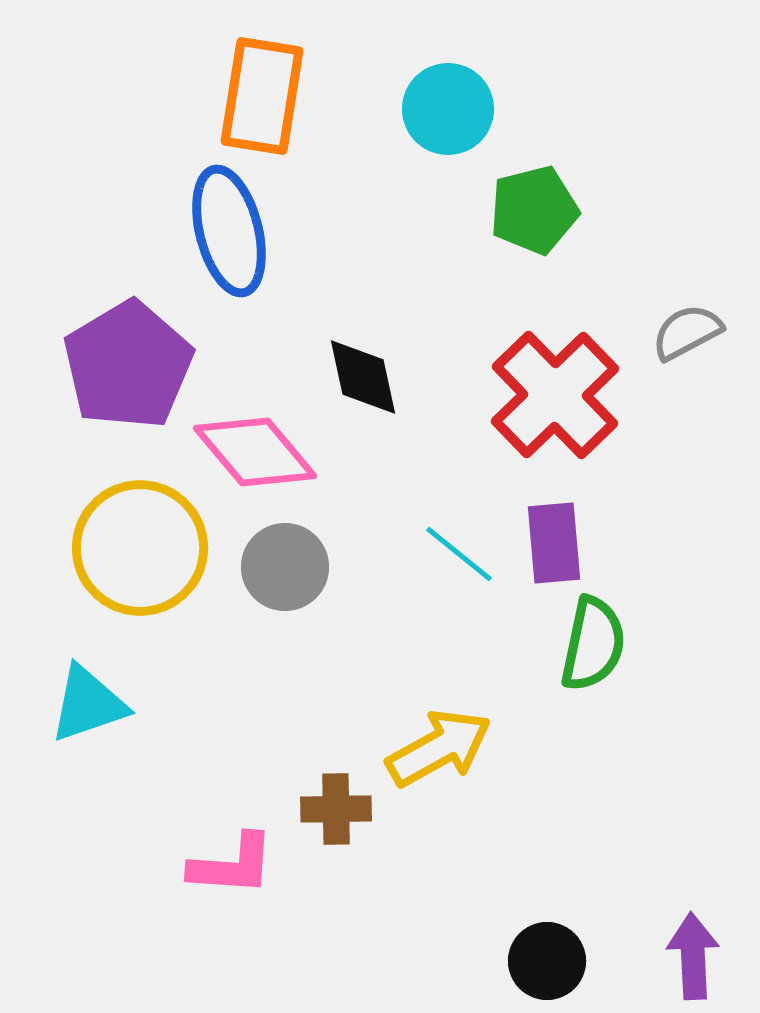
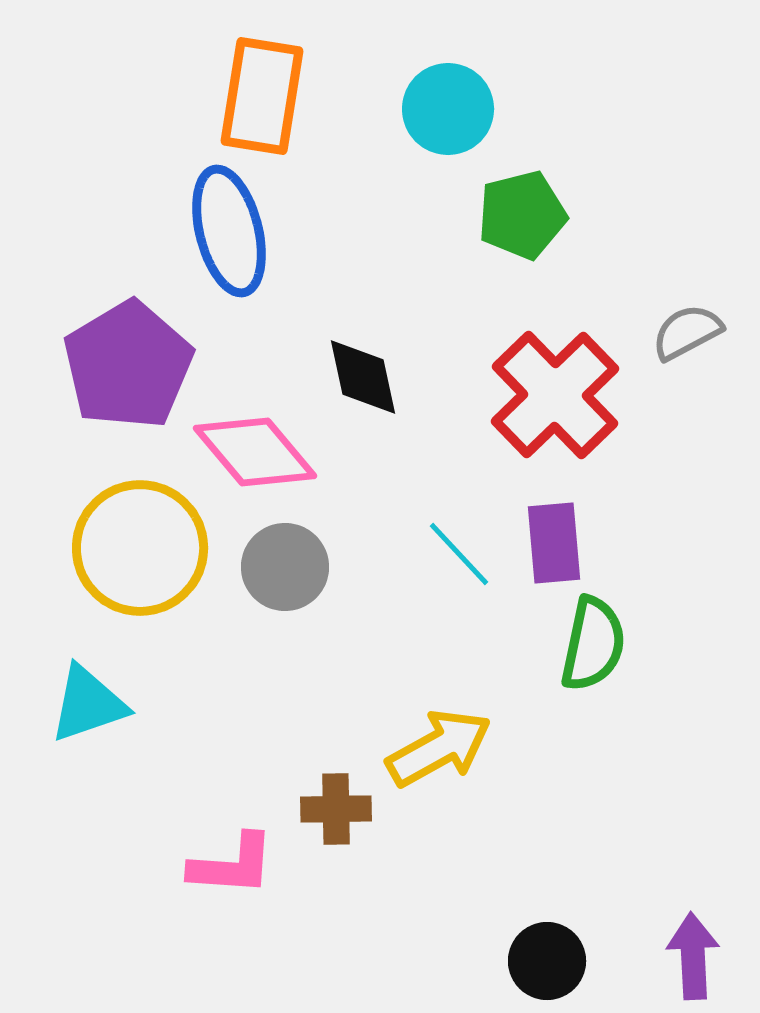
green pentagon: moved 12 px left, 5 px down
cyan line: rotated 8 degrees clockwise
